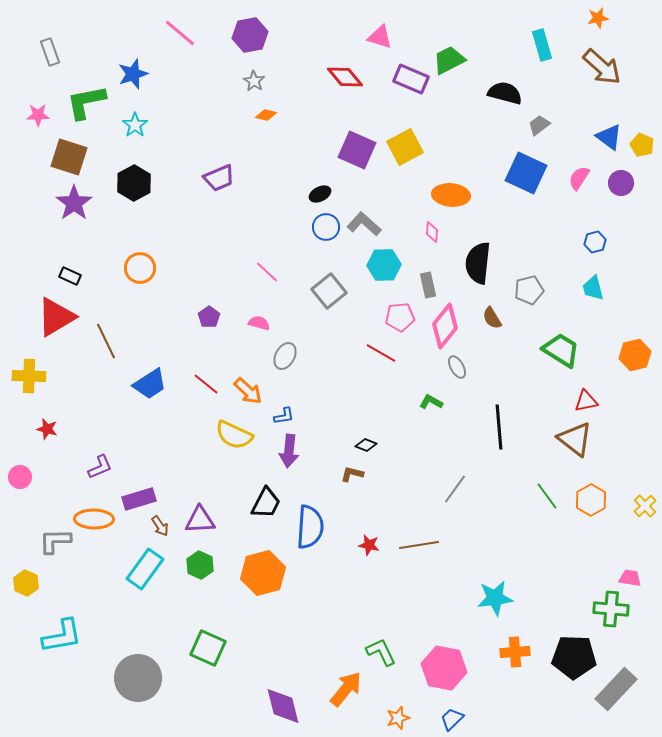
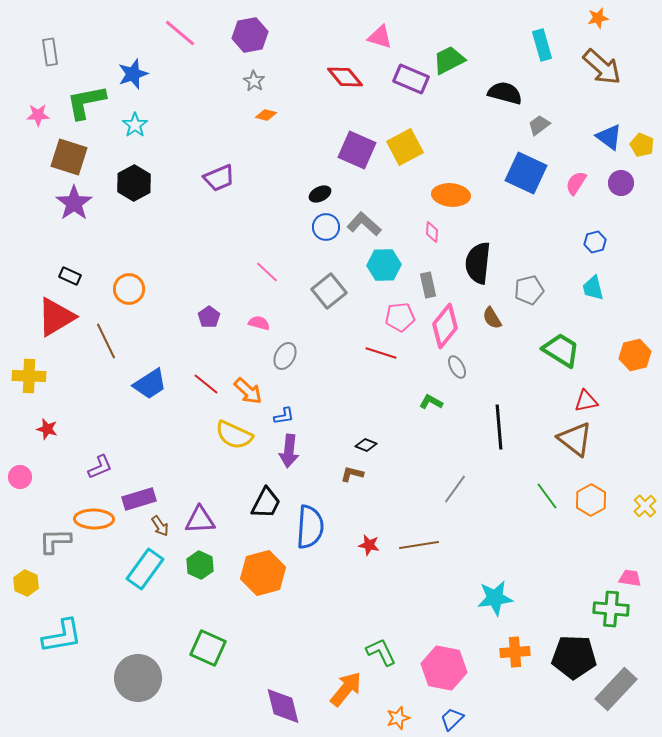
gray rectangle at (50, 52): rotated 12 degrees clockwise
pink semicircle at (579, 178): moved 3 px left, 5 px down
orange circle at (140, 268): moved 11 px left, 21 px down
red line at (381, 353): rotated 12 degrees counterclockwise
